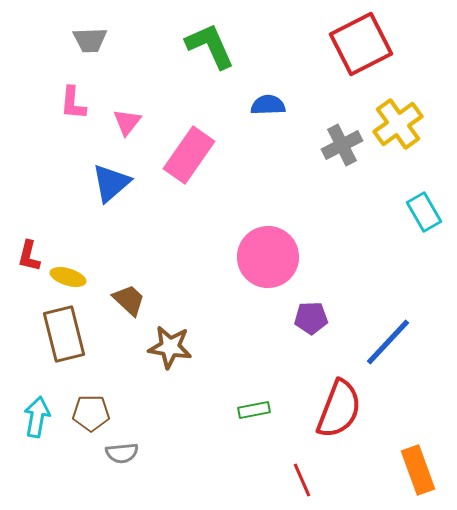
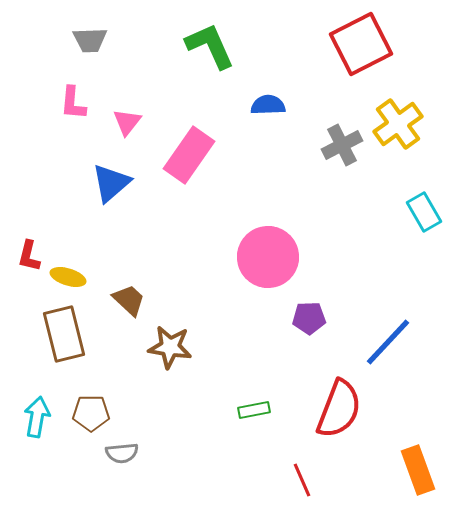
purple pentagon: moved 2 px left
